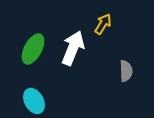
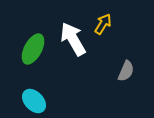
white arrow: moved 9 px up; rotated 52 degrees counterclockwise
gray semicircle: rotated 25 degrees clockwise
cyan ellipse: rotated 15 degrees counterclockwise
